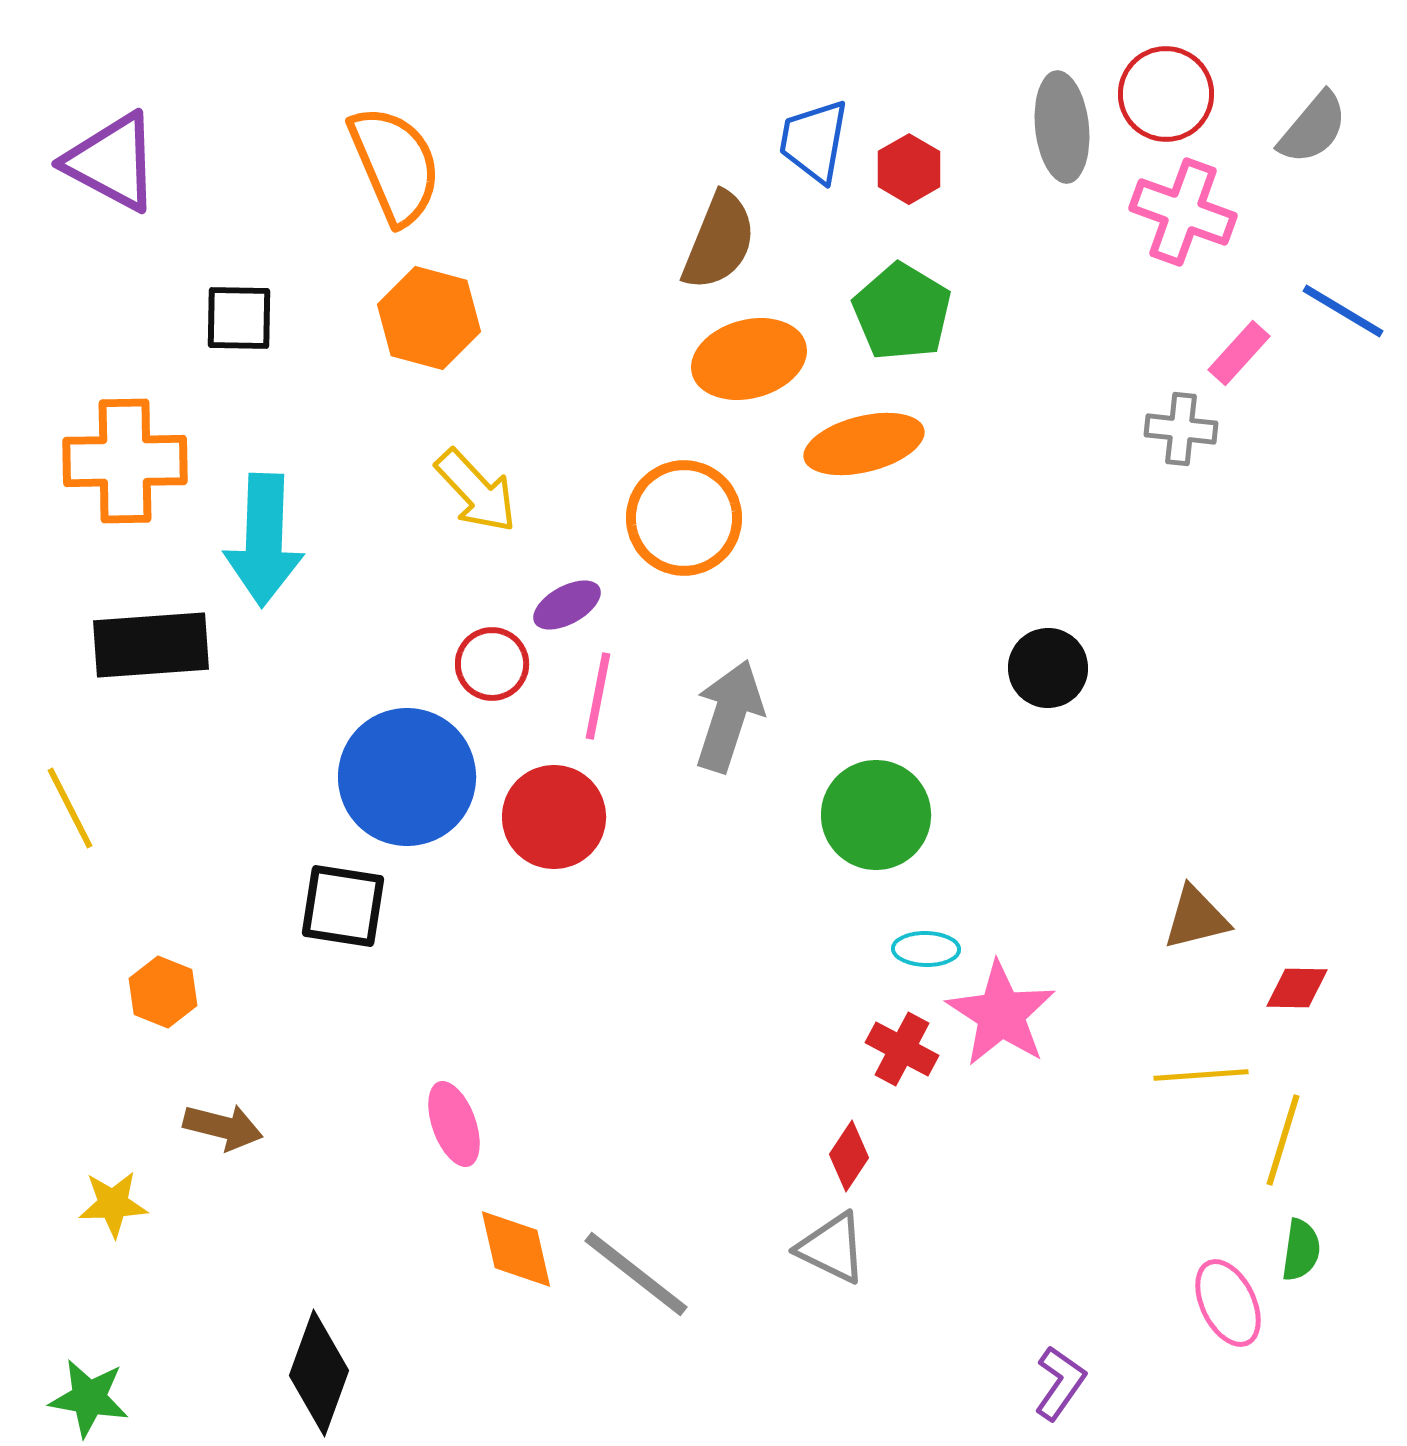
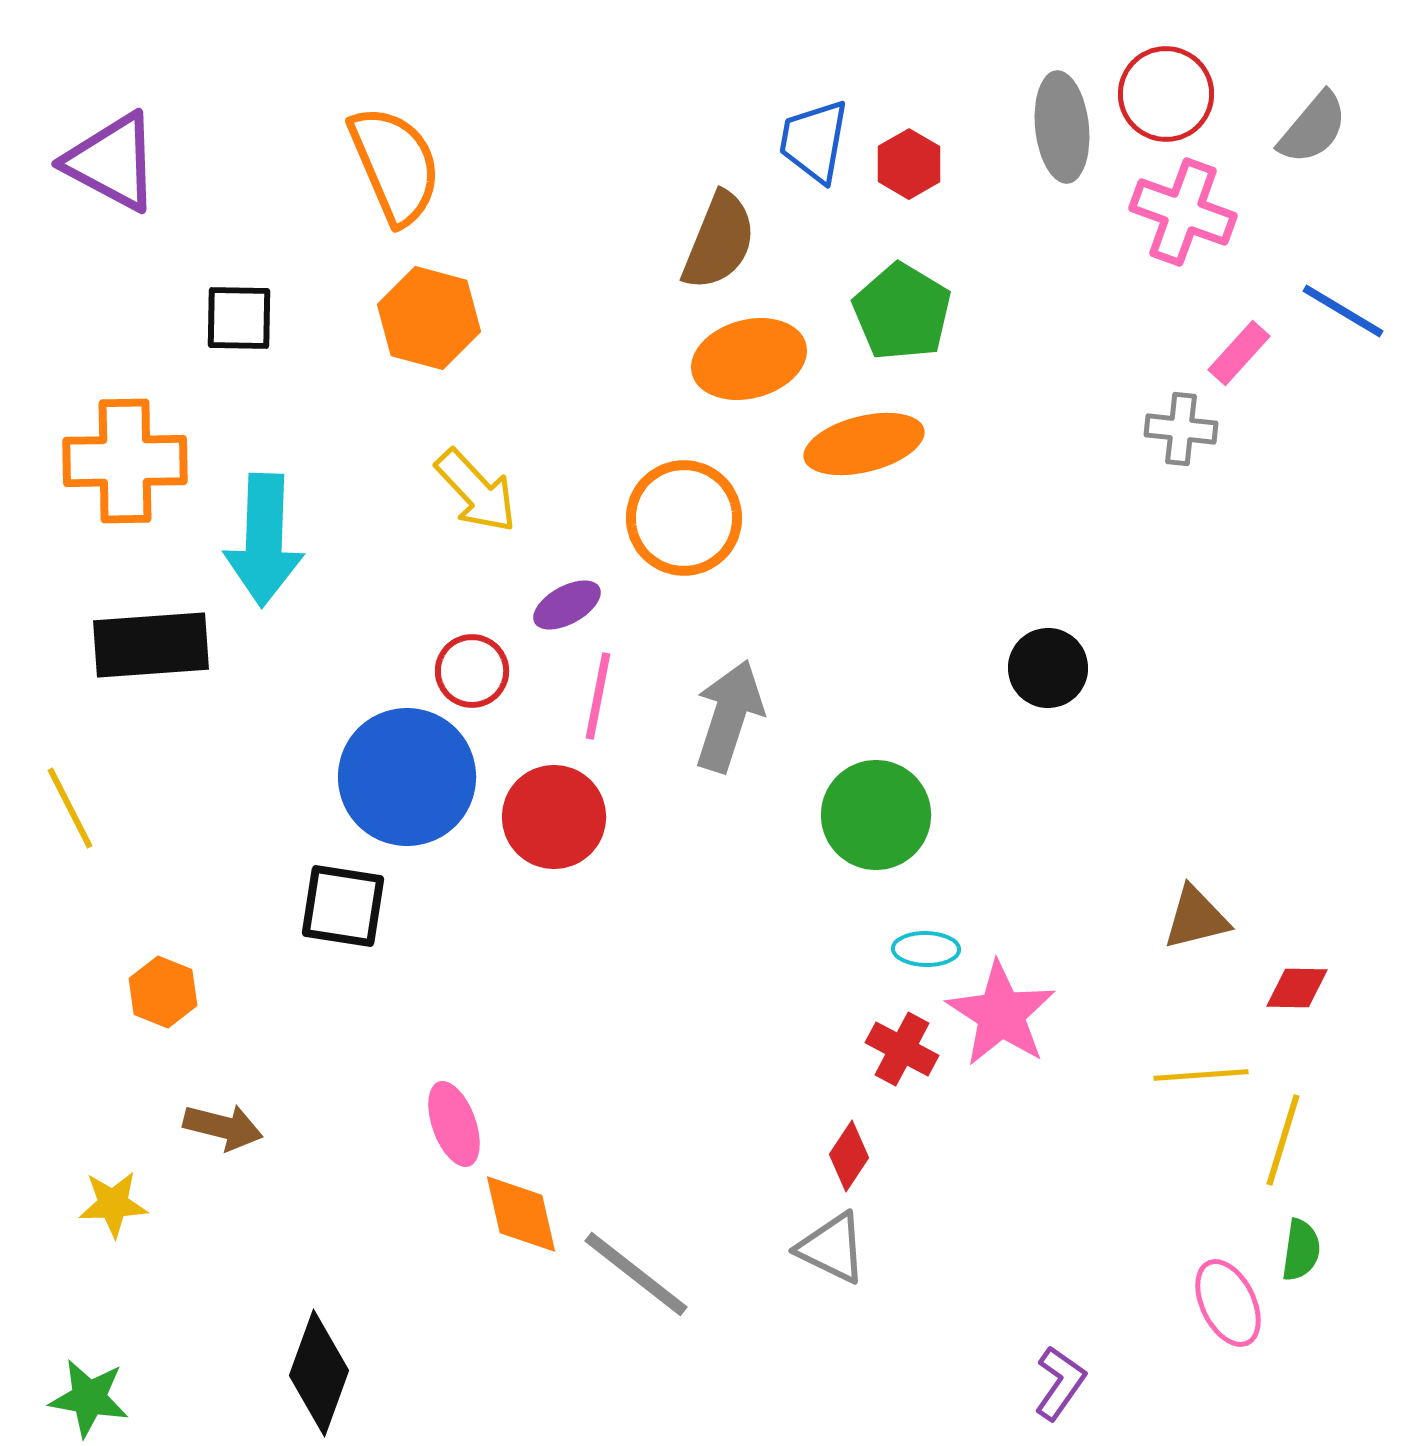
red hexagon at (909, 169): moved 5 px up
red circle at (492, 664): moved 20 px left, 7 px down
orange diamond at (516, 1249): moved 5 px right, 35 px up
